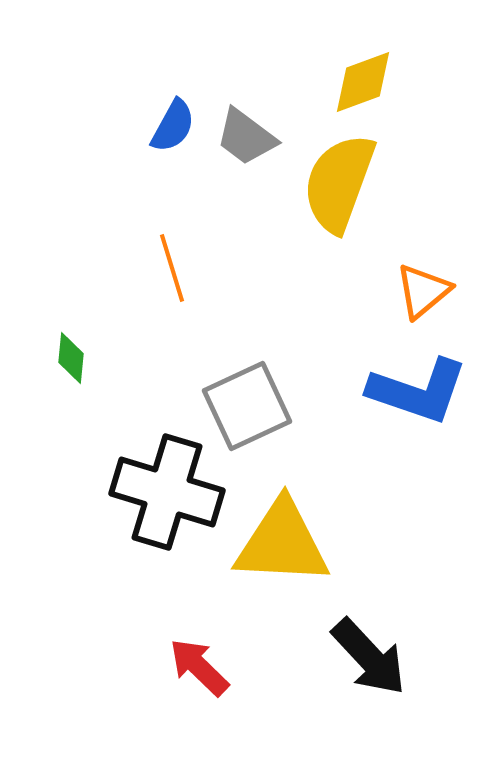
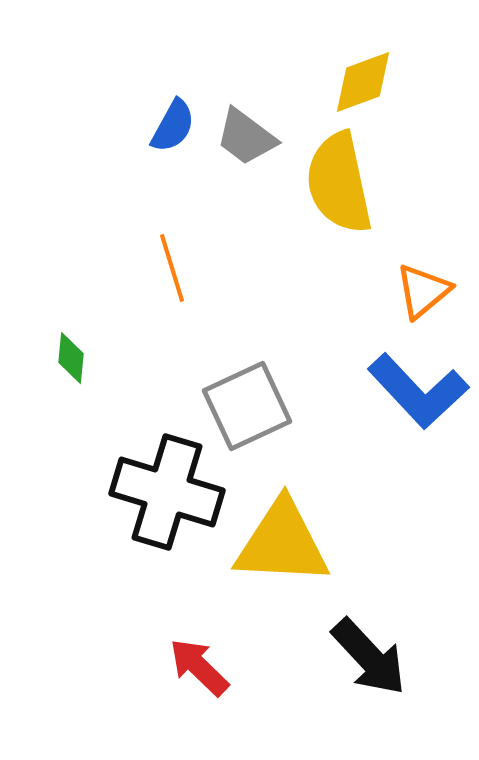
yellow semicircle: rotated 32 degrees counterclockwise
blue L-shape: rotated 28 degrees clockwise
